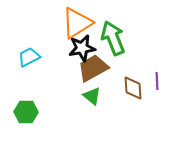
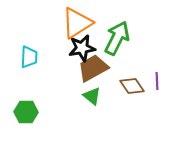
green arrow: moved 4 px right; rotated 48 degrees clockwise
cyan trapezoid: rotated 120 degrees clockwise
brown diamond: moved 1 px left, 2 px up; rotated 30 degrees counterclockwise
